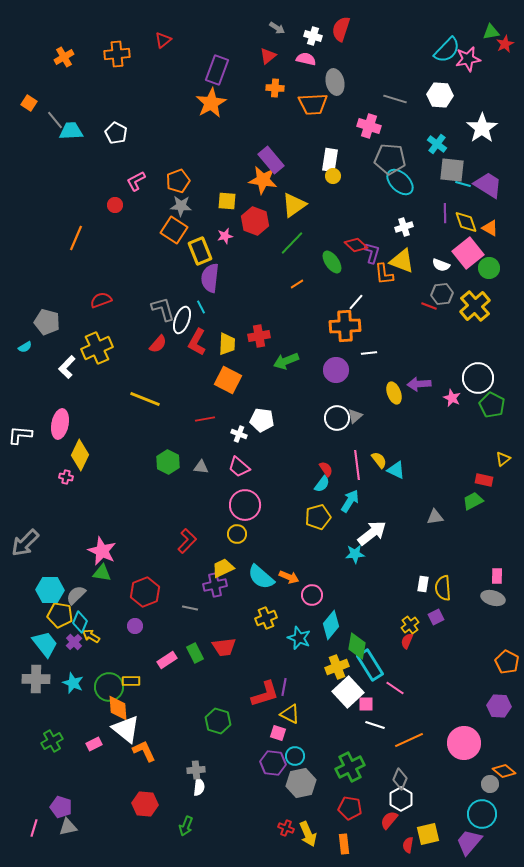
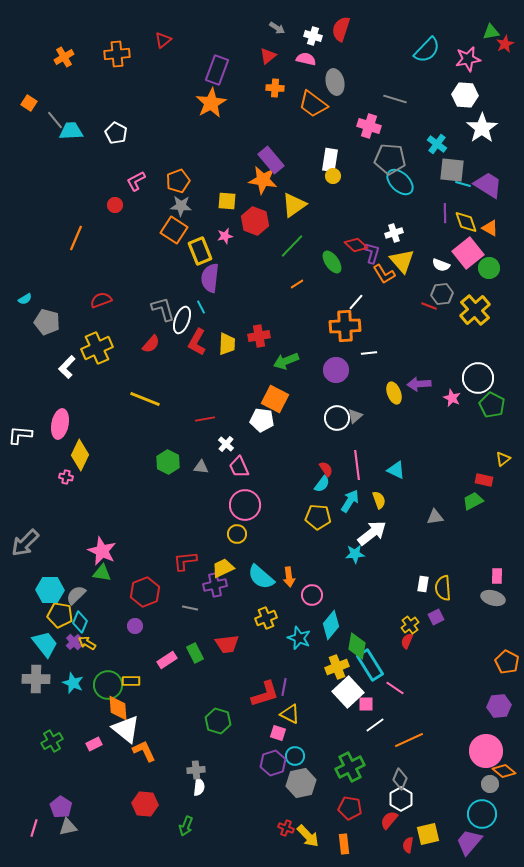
cyan semicircle at (447, 50): moved 20 px left
white hexagon at (440, 95): moved 25 px right
orange trapezoid at (313, 104): rotated 40 degrees clockwise
white cross at (404, 227): moved 10 px left, 6 px down
green line at (292, 243): moved 3 px down
yellow triangle at (402, 261): rotated 28 degrees clockwise
orange L-shape at (384, 274): rotated 25 degrees counterclockwise
yellow cross at (475, 306): moved 4 px down
red semicircle at (158, 344): moved 7 px left
cyan semicircle at (25, 347): moved 48 px up
orange square at (228, 380): moved 47 px right, 19 px down
white cross at (239, 434): moved 13 px left, 10 px down; rotated 21 degrees clockwise
yellow semicircle at (379, 460): moved 40 px down; rotated 18 degrees clockwise
pink trapezoid at (239, 467): rotated 25 degrees clockwise
yellow pentagon at (318, 517): rotated 20 degrees clockwise
red L-shape at (187, 541): moved 2 px left, 20 px down; rotated 140 degrees counterclockwise
orange arrow at (289, 577): rotated 60 degrees clockwise
yellow arrow at (91, 636): moved 4 px left, 7 px down
red trapezoid at (224, 647): moved 3 px right, 3 px up
green circle at (109, 687): moved 1 px left, 2 px up
purple hexagon at (499, 706): rotated 10 degrees counterclockwise
white line at (375, 725): rotated 54 degrees counterclockwise
pink circle at (464, 743): moved 22 px right, 8 px down
purple hexagon at (273, 763): rotated 25 degrees counterclockwise
purple pentagon at (61, 807): rotated 15 degrees clockwise
yellow arrow at (308, 834): moved 2 px down; rotated 20 degrees counterclockwise
